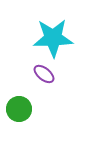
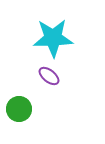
purple ellipse: moved 5 px right, 2 px down
